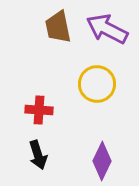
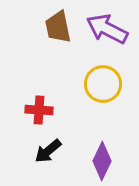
yellow circle: moved 6 px right
black arrow: moved 10 px right, 4 px up; rotated 68 degrees clockwise
